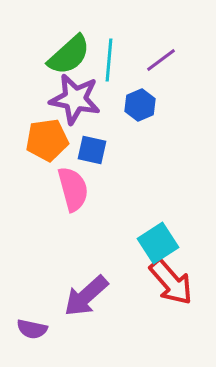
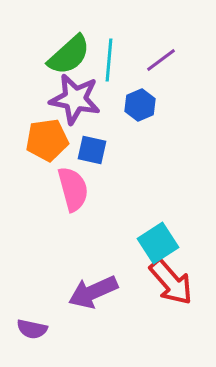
purple arrow: moved 7 px right, 4 px up; rotated 18 degrees clockwise
